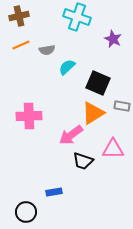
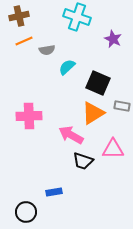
orange line: moved 3 px right, 4 px up
pink arrow: rotated 65 degrees clockwise
